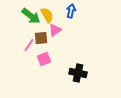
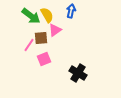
black cross: rotated 18 degrees clockwise
